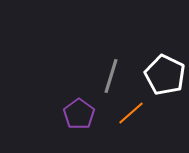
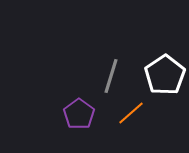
white pentagon: rotated 12 degrees clockwise
